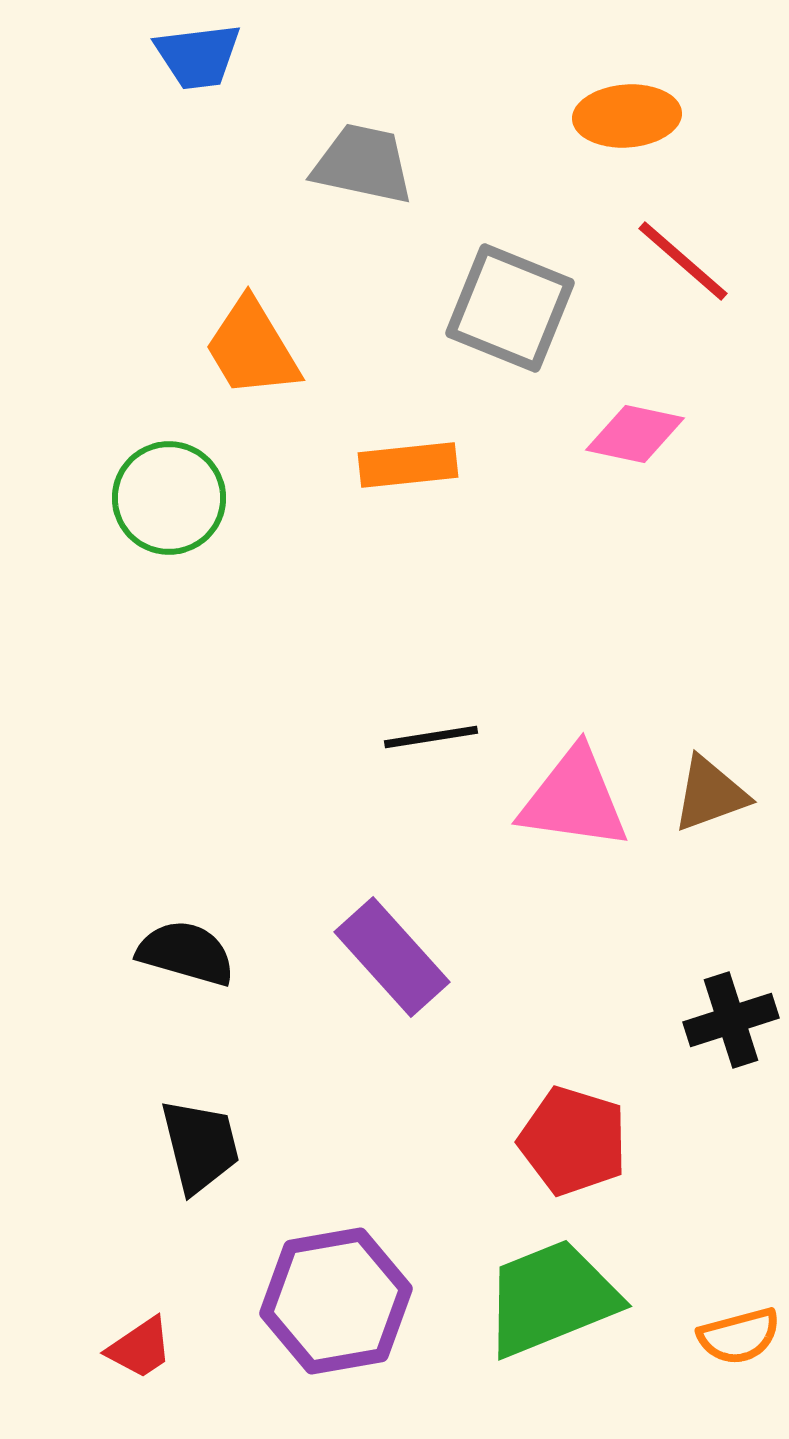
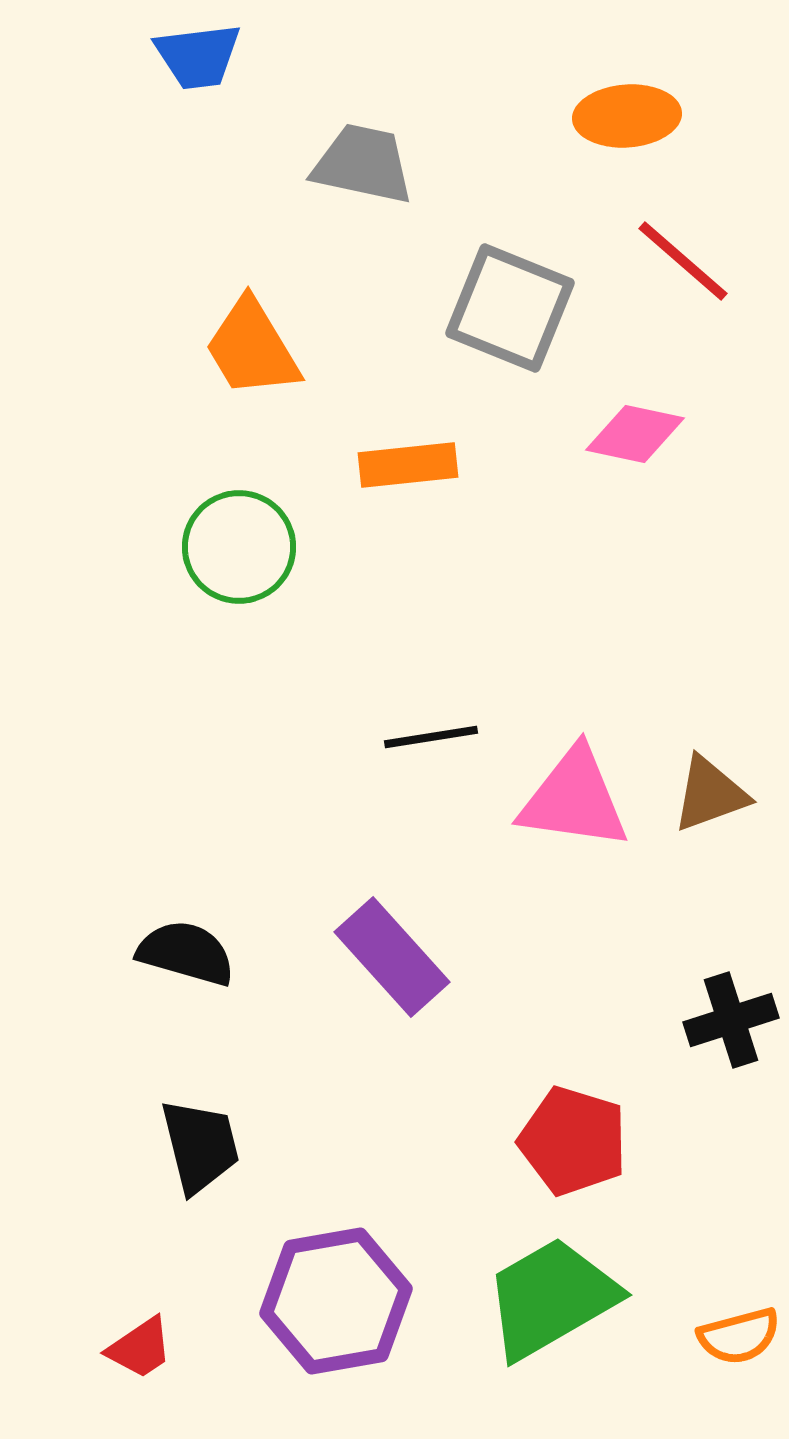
green circle: moved 70 px right, 49 px down
green trapezoid: rotated 8 degrees counterclockwise
